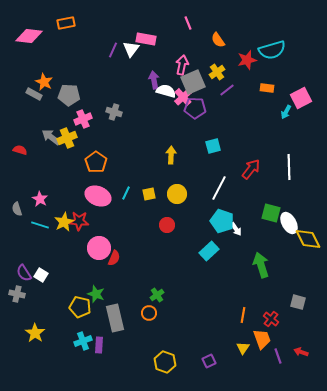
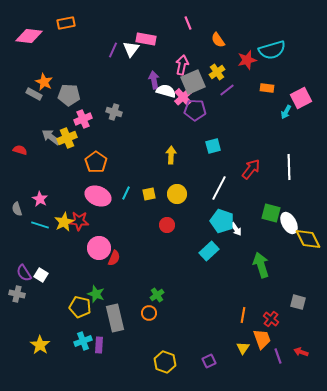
purple pentagon at (195, 108): moved 2 px down
yellow star at (35, 333): moved 5 px right, 12 px down
